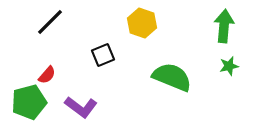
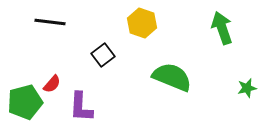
black line: rotated 52 degrees clockwise
green arrow: moved 2 px left, 2 px down; rotated 24 degrees counterclockwise
black square: rotated 15 degrees counterclockwise
green star: moved 18 px right, 22 px down
red semicircle: moved 5 px right, 9 px down
green pentagon: moved 4 px left
purple L-shape: rotated 56 degrees clockwise
